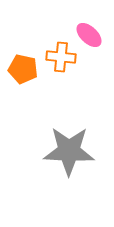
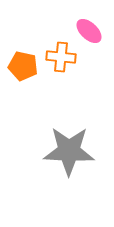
pink ellipse: moved 4 px up
orange pentagon: moved 3 px up
